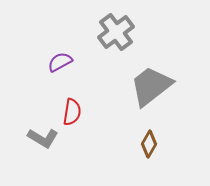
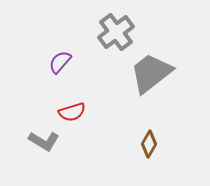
purple semicircle: rotated 20 degrees counterclockwise
gray trapezoid: moved 13 px up
red semicircle: rotated 64 degrees clockwise
gray L-shape: moved 1 px right, 3 px down
